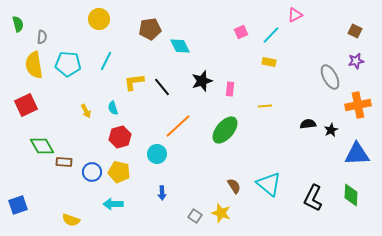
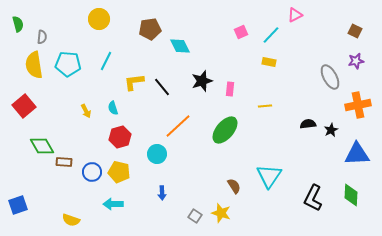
red square at (26, 105): moved 2 px left, 1 px down; rotated 15 degrees counterclockwise
cyan triangle at (269, 184): moved 8 px up; rotated 24 degrees clockwise
